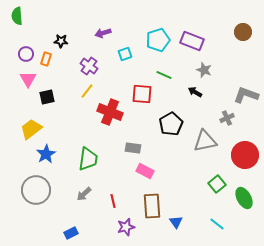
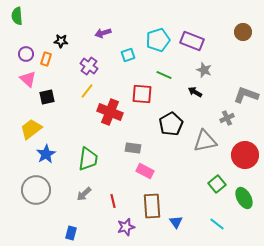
cyan square: moved 3 px right, 1 px down
pink triangle: rotated 18 degrees counterclockwise
blue rectangle: rotated 48 degrees counterclockwise
